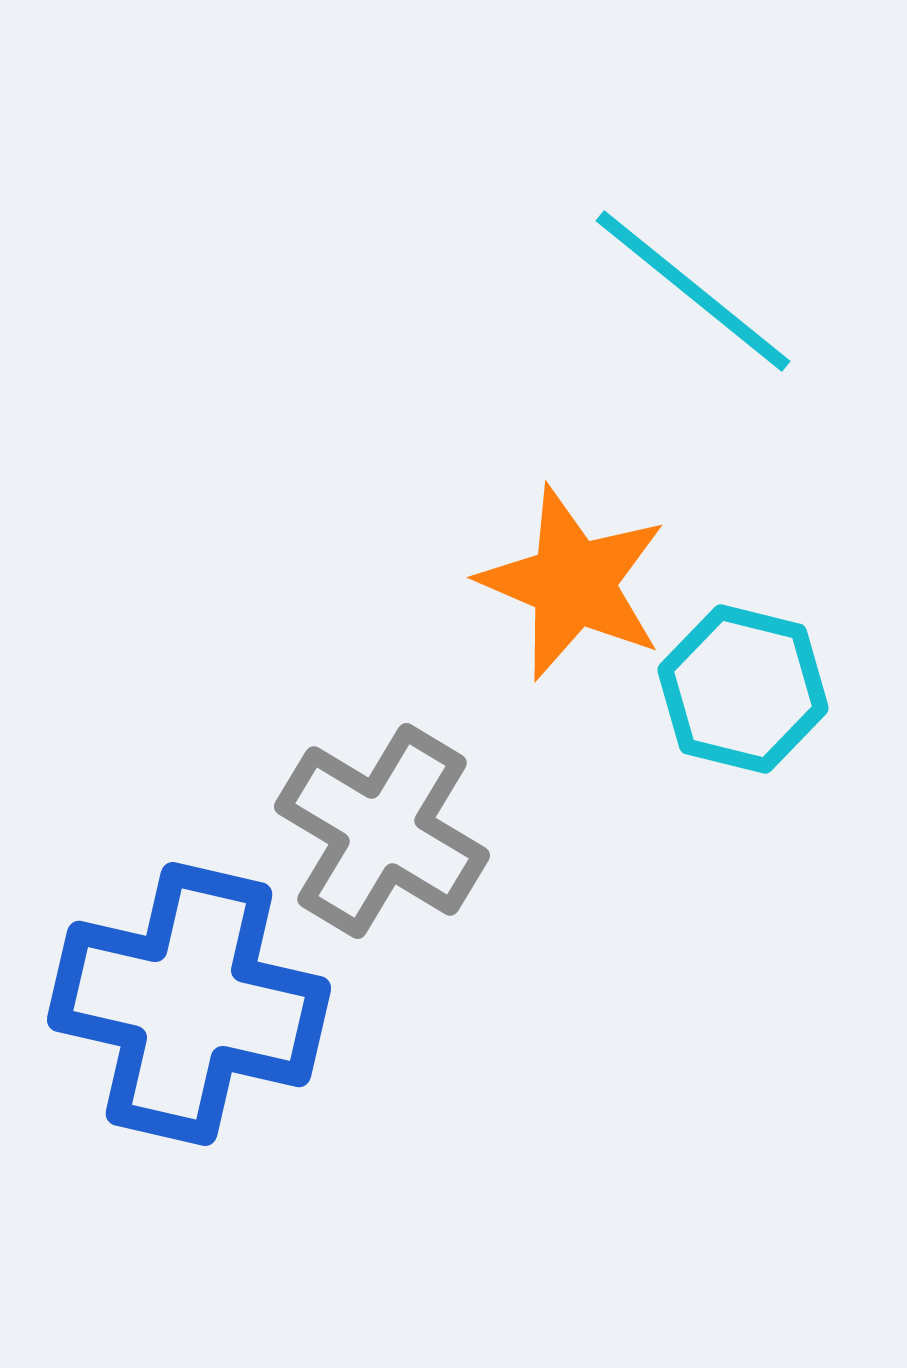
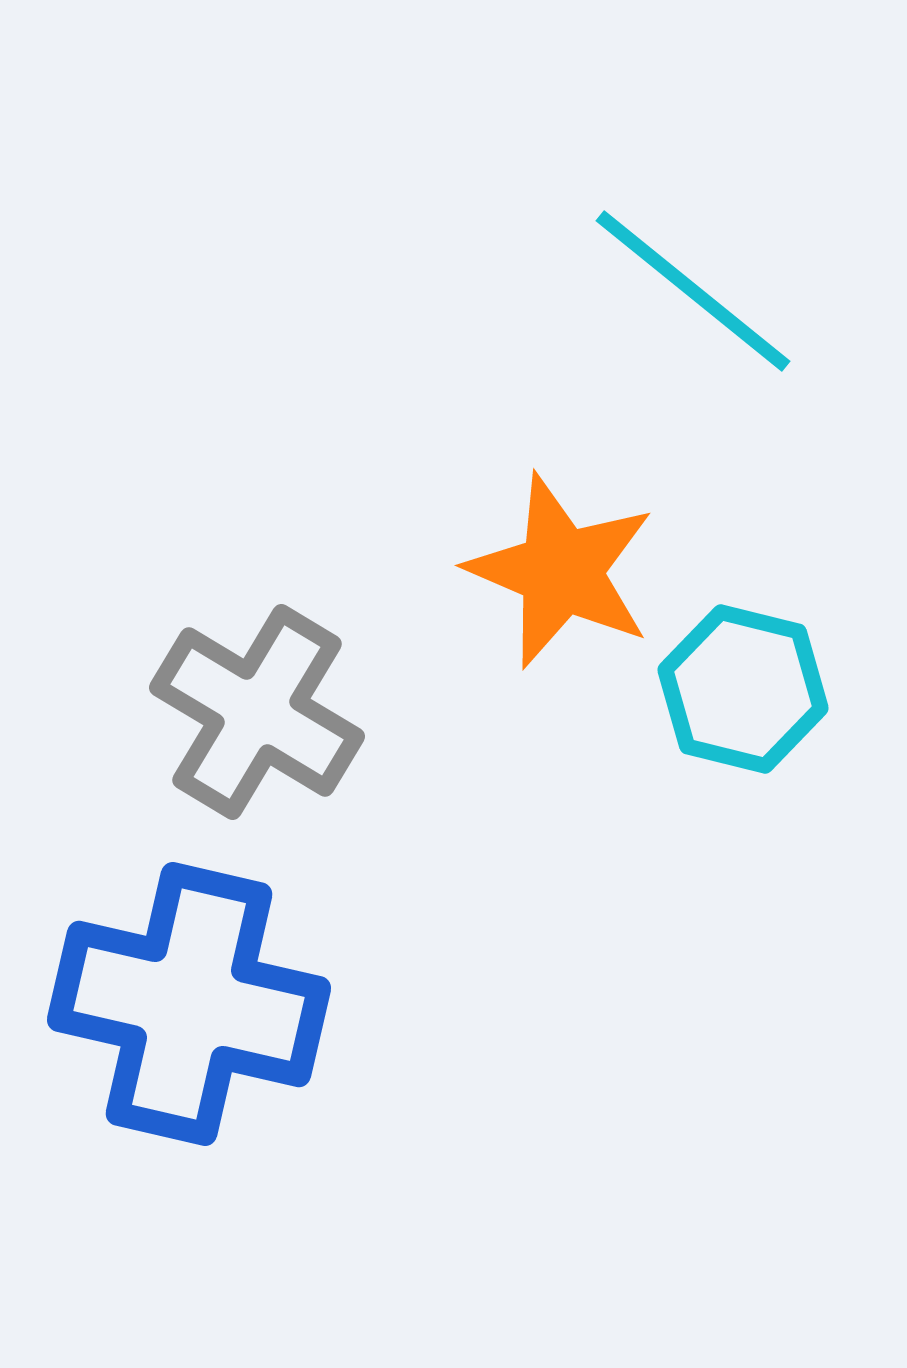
orange star: moved 12 px left, 12 px up
gray cross: moved 125 px left, 119 px up
